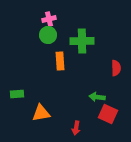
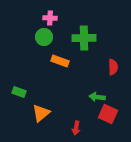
pink cross: moved 1 px right, 1 px up; rotated 16 degrees clockwise
green circle: moved 4 px left, 2 px down
green cross: moved 2 px right, 3 px up
orange rectangle: rotated 66 degrees counterclockwise
red semicircle: moved 3 px left, 1 px up
green rectangle: moved 2 px right, 2 px up; rotated 24 degrees clockwise
orange triangle: rotated 30 degrees counterclockwise
